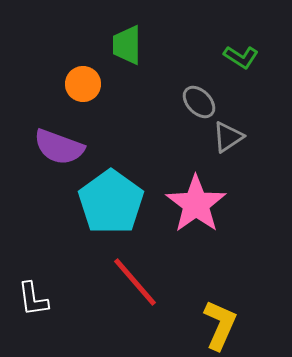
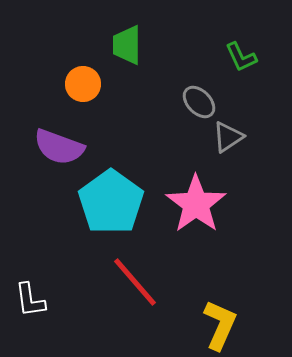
green L-shape: rotated 32 degrees clockwise
white L-shape: moved 3 px left, 1 px down
